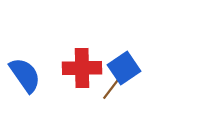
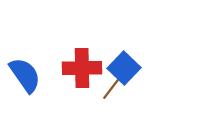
blue square: rotated 12 degrees counterclockwise
